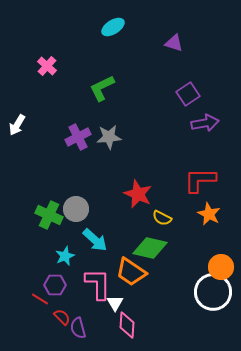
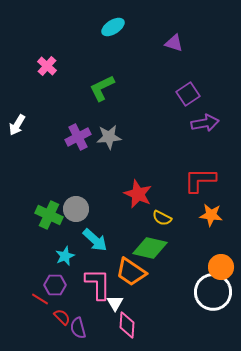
orange star: moved 2 px right, 1 px down; rotated 20 degrees counterclockwise
